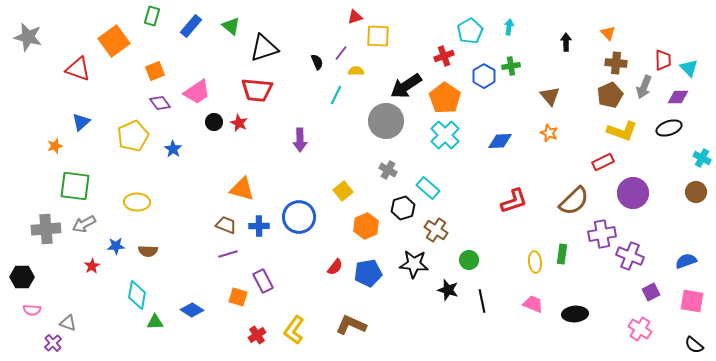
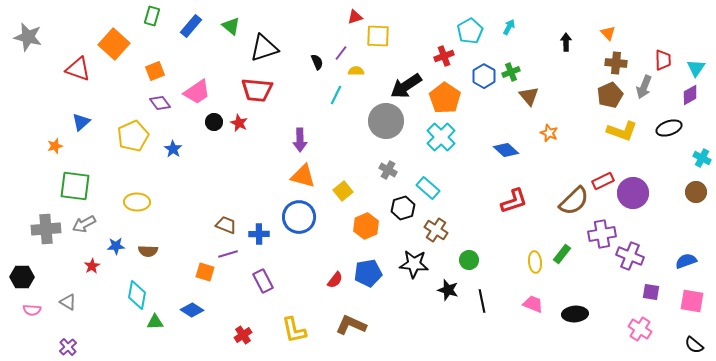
cyan arrow at (509, 27): rotated 21 degrees clockwise
orange square at (114, 41): moved 3 px down; rotated 12 degrees counterclockwise
green cross at (511, 66): moved 6 px down; rotated 12 degrees counterclockwise
cyan triangle at (689, 68): moved 7 px right; rotated 18 degrees clockwise
brown triangle at (550, 96): moved 21 px left
purple diamond at (678, 97): moved 12 px right, 2 px up; rotated 30 degrees counterclockwise
cyan cross at (445, 135): moved 4 px left, 2 px down
blue diamond at (500, 141): moved 6 px right, 9 px down; rotated 45 degrees clockwise
red rectangle at (603, 162): moved 19 px down
orange triangle at (242, 189): moved 61 px right, 13 px up
blue cross at (259, 226): moved 8 px down
green rectangle at (562, 254): rotated 30 degrees clockwise
red semicircle at (335, 267): moved 13 px down
purple square at (651, 292): rotated 36 degrees clockwise
orange square at (238, 297): moved 33 px left, 25 px up
gray triangle at (68, 323): moved 21 px up; rotated 12 degrees clockwise
yellow L-shape at (294, 330): rotated 48 degrees counterclockwise
red cross at (257, 335): moved 14 px left
purple cross at (53, 343): moved 15 px right, 4 px down
